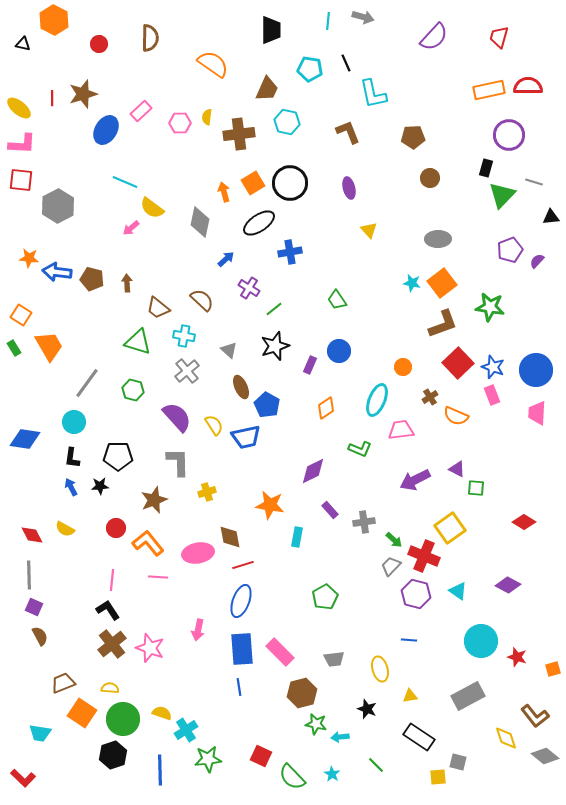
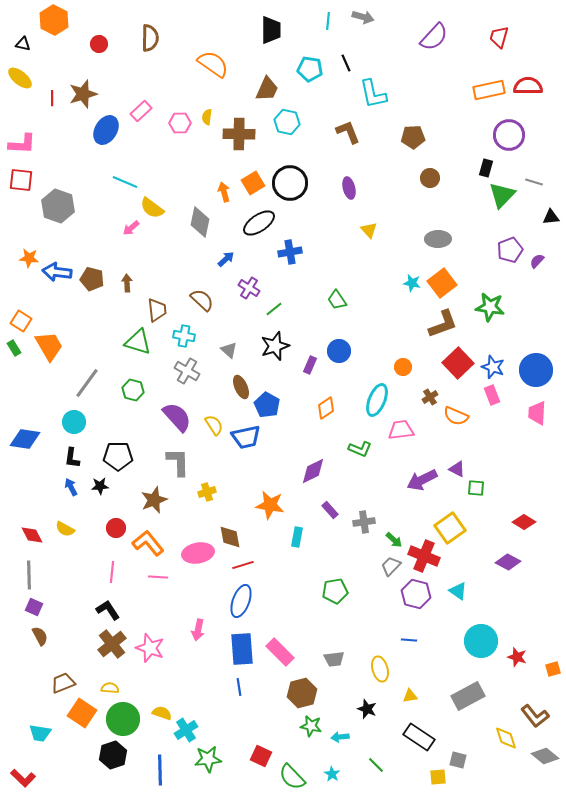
yellow ellipse at (19, 108): moved 1 px right, 30 px up
brown cross at (239, 134): rotated 8 degrees clockwise
gray hexagon at (58, 206): rotated 12 degrees counterclockwise
brown trapezoid at (158, 308): moved 1 px left, 2 px down; rotated 135 degrees counterclockwise
orange square at (21, 315): moved 6 px down
gray cross at (187, 371): rotated 20 degrees counterclockwise
purple arrow at (415, 480): moved 7 px right
pink line at (112, 580): moved 8 px up
purple diamond at (508, 585): moved 23 px up
green pentagon at (325, 597): moved 10 px right, 6 px up; rotated 20 degrees clockwise
green star at (316, 724): moved 5 px left, 2 px down
gray square at (458, 762): moved 2 px up
